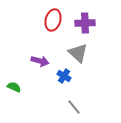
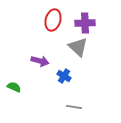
gray triangle: moved 6 px up
gray line: rotated 42 degrees counterclockwise
